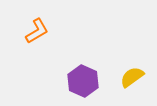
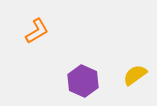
yellow semicircle: moved 3 px right, 2 px up
